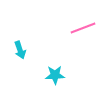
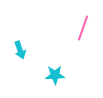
pink line: rotated 50 degrees counterclockwise
